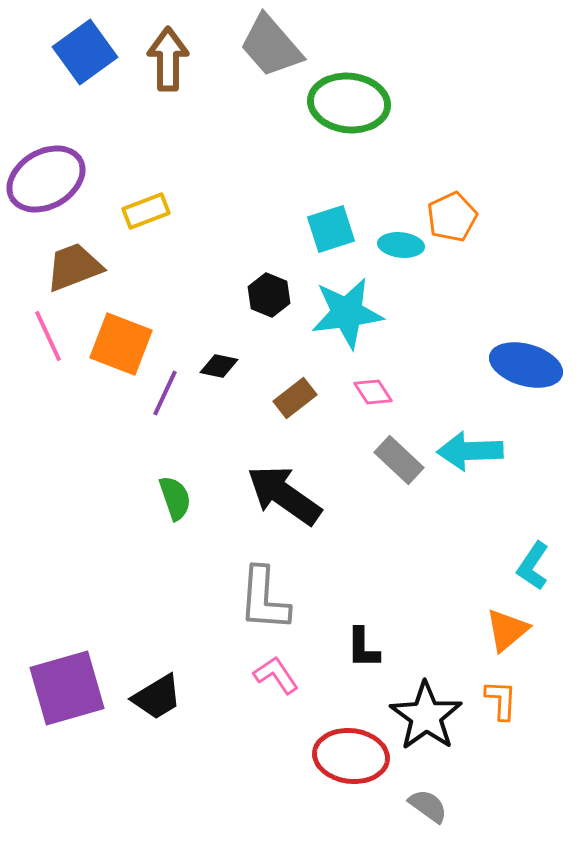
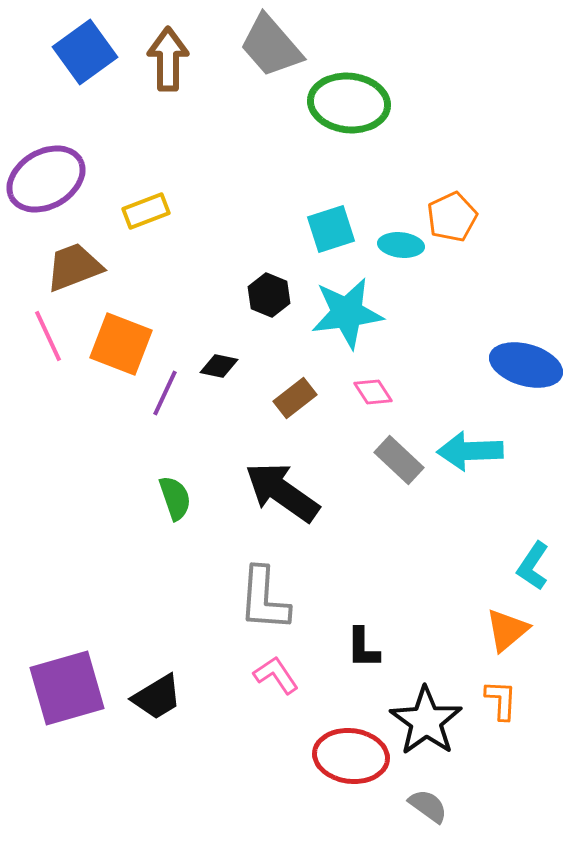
black arrow: moved 2 px left, 3 px up
black star: moved 5 px down
